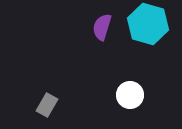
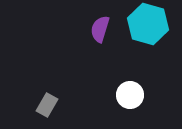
purple semicircle: moved 2 px left, 2 px down
